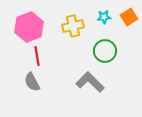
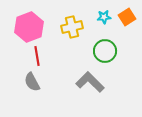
orange square: moved 2 px left
yellow cross: moved 1 px left, 1 px down
